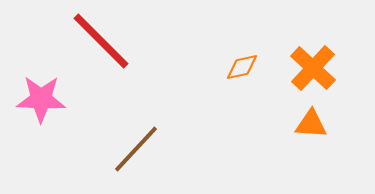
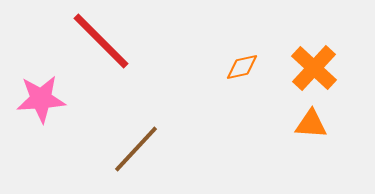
orange cross: moved 1 px right
pink star: rotated 6 degrees counterclockwise
